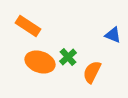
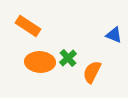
blue triangle: moved 1 px right
green cross: moved 1 px down
orange ellipse: rotated 16 degrees counterclockwise
